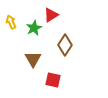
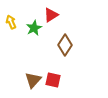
brown triangle: moved 21 px down; rotated 12 degrees clockwise
